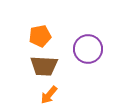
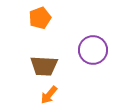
orange pentagon: moved 18 px up; rotated 10 degrees counterclockwise
purple circle: moved 5 px right, 1 px down
